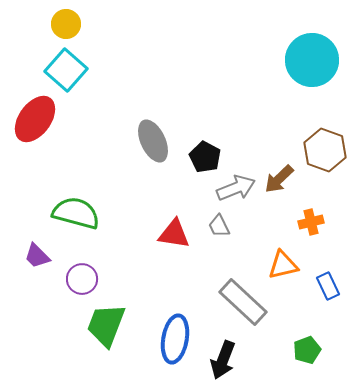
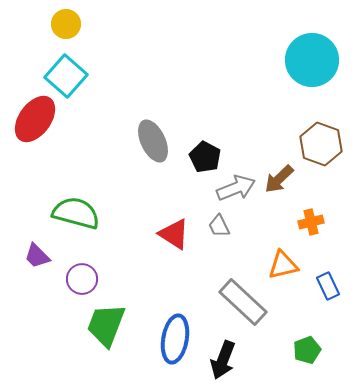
cyan square: moved 6 px down
brown hexagon: moved 4 px left, 6 px up
red triangle: rotated 24 degrees clockwise
